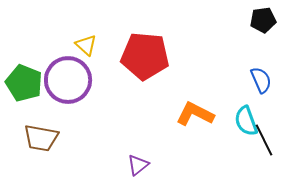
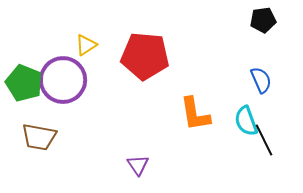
yellow triangle: rotated 45 degrees clockwise
purple circle: moved 5 px left
orange L-shape: rotated 126 degrees counterclockwise
brown trapezoid: moved 2 px left, 1 px up
purple triangle: rotated 25 degrees counterclockwise
